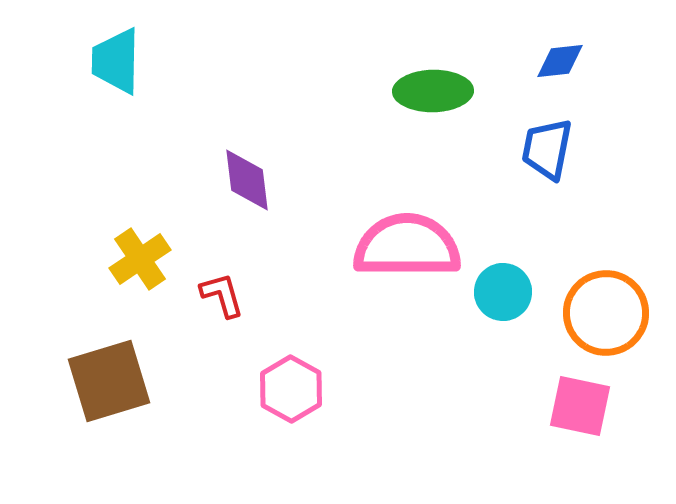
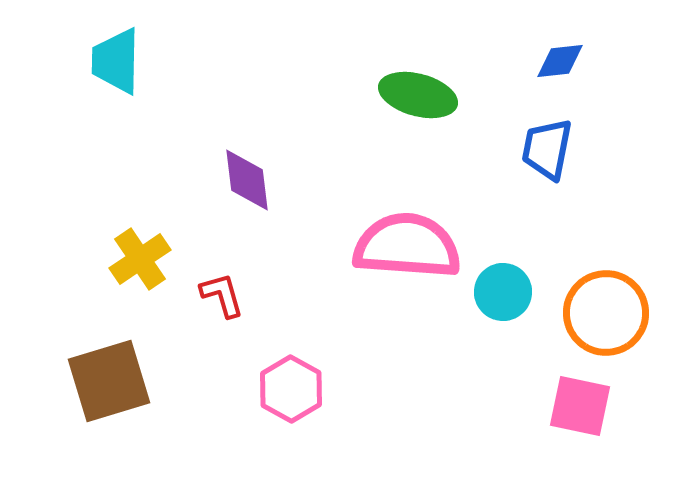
green ellipse: moved 15 px left, 4 px down; rotated 16 degrees clockwise
pink semicircle: rotated 4 degrees clockwise
